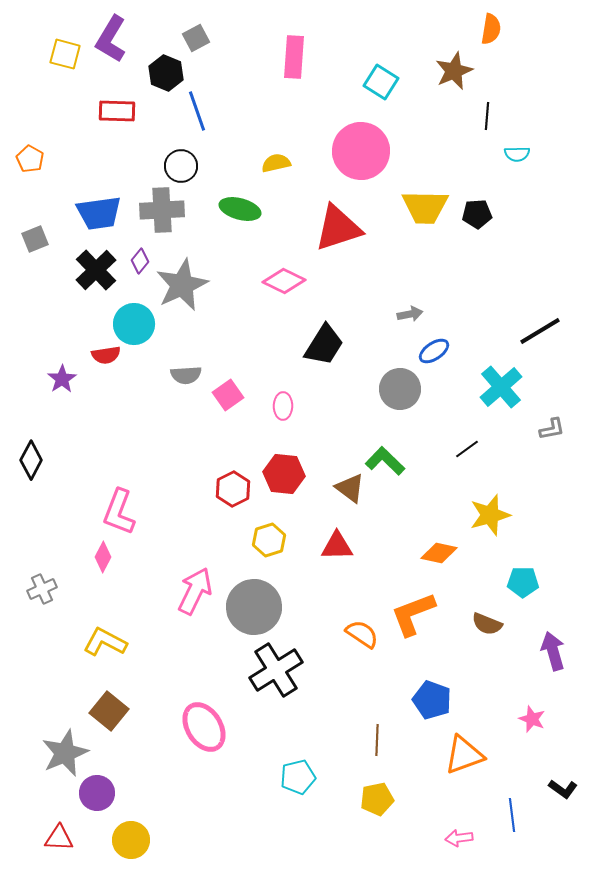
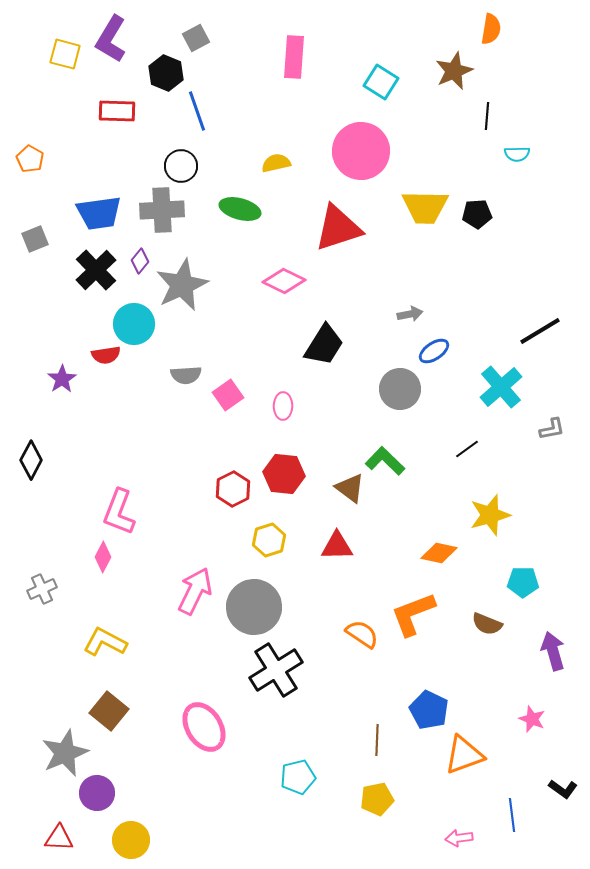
blue pentagon at (432, 700): moved 3 px left, 10 px down; rotated 6 degrees clockwise
